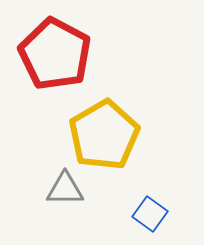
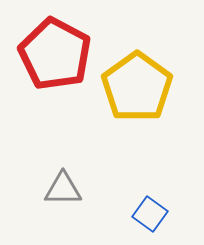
yellow pentagon: moved 33 px right, 48 px up; rotated 6 degrees counterclockwise
gray triangle: moved 2 px left
